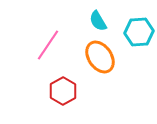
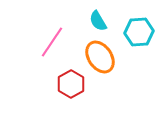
pink line: moved 4 px right, 3 px up
red hexagon: moved 8 px right, 7 px up
